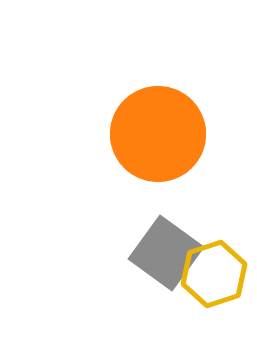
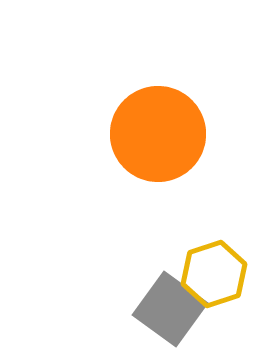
gray square: moved 4 px right, 56 px down
